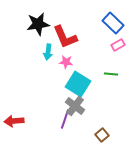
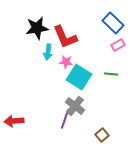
black star: moved 1 px left, 4 px down
cyan square: moved 1 px right, 7 px up
